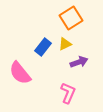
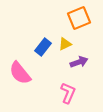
orange square: moved 8 px right; rotated 10 degrees clockwise
